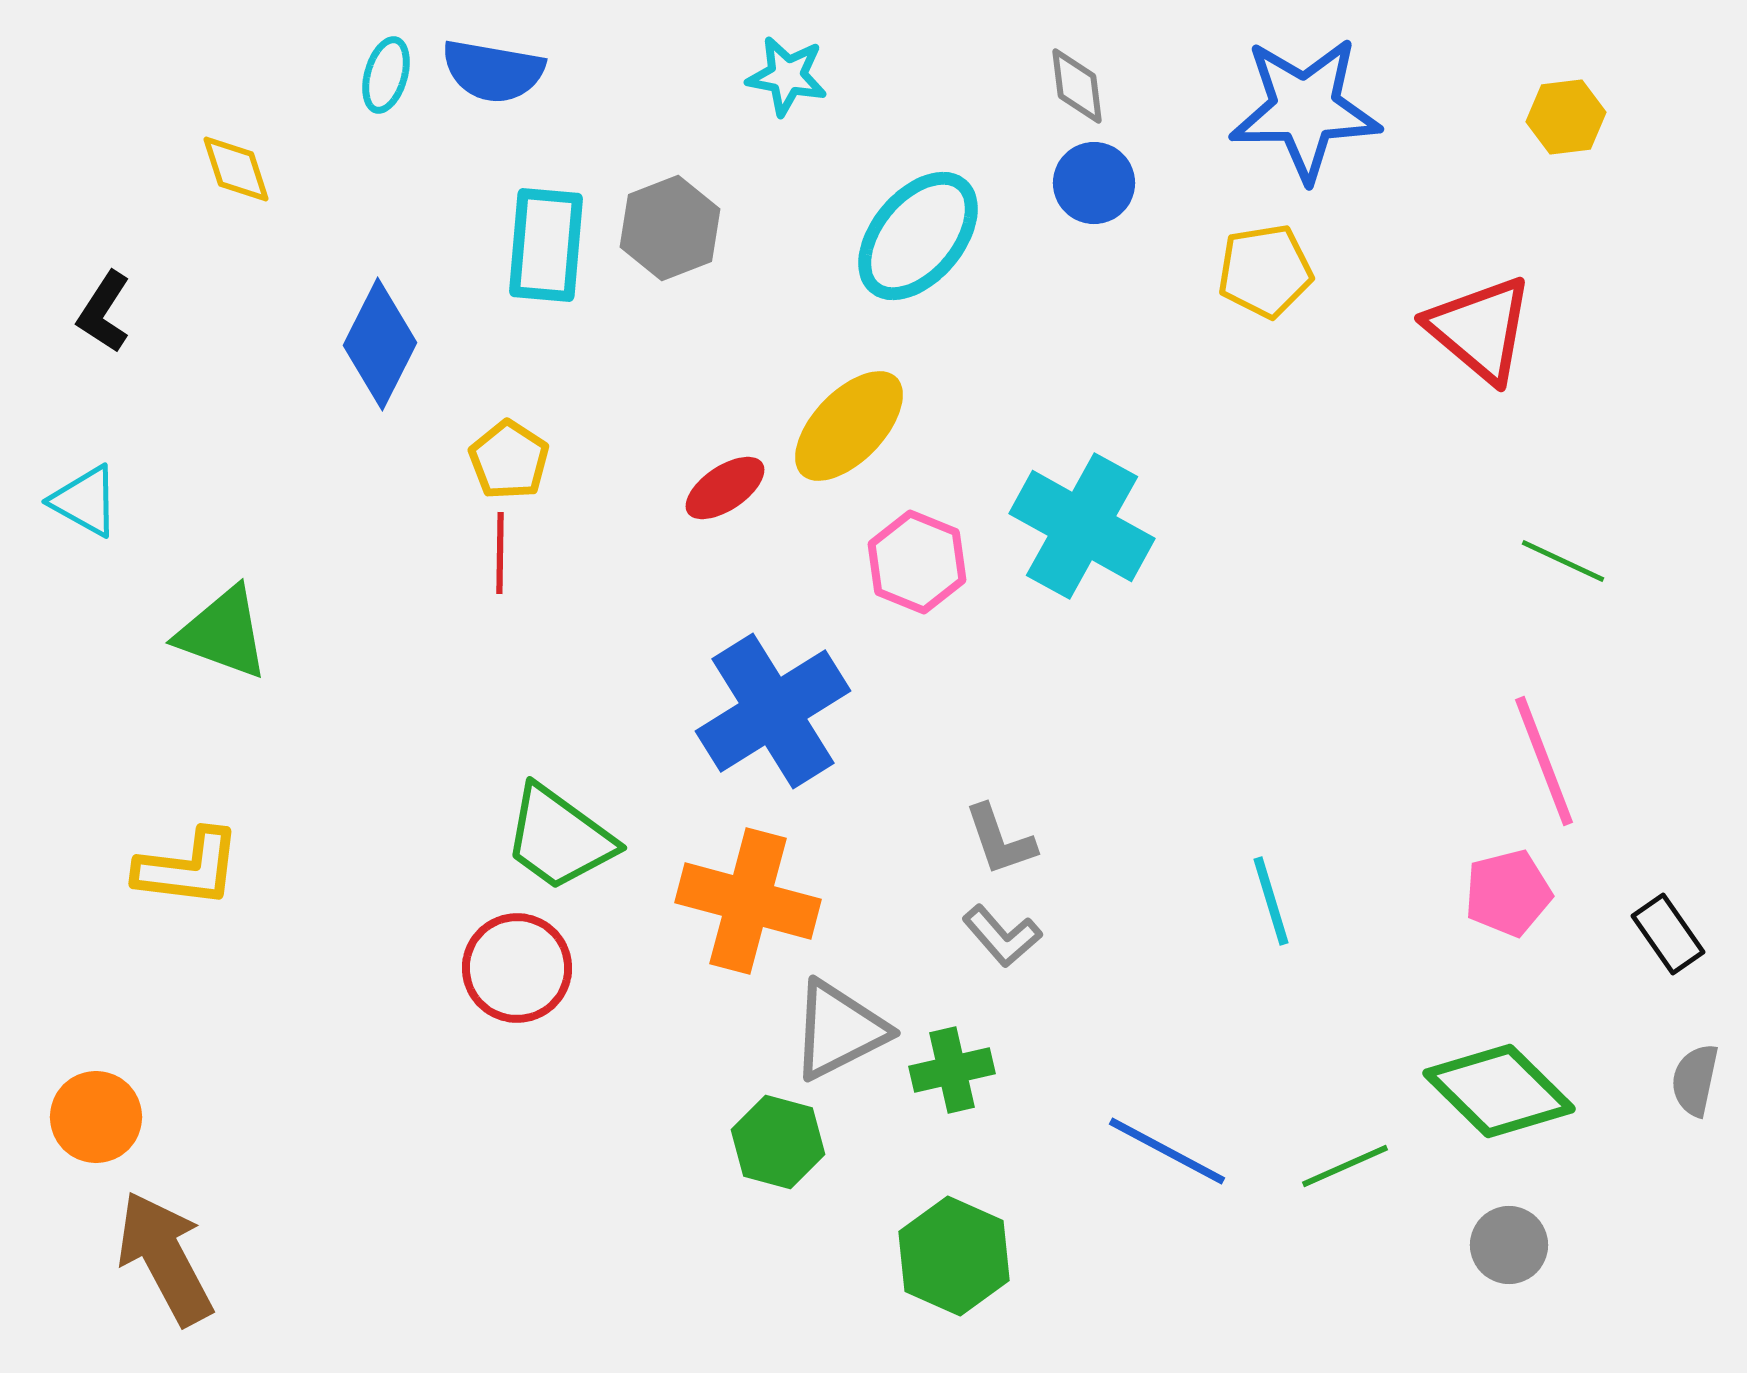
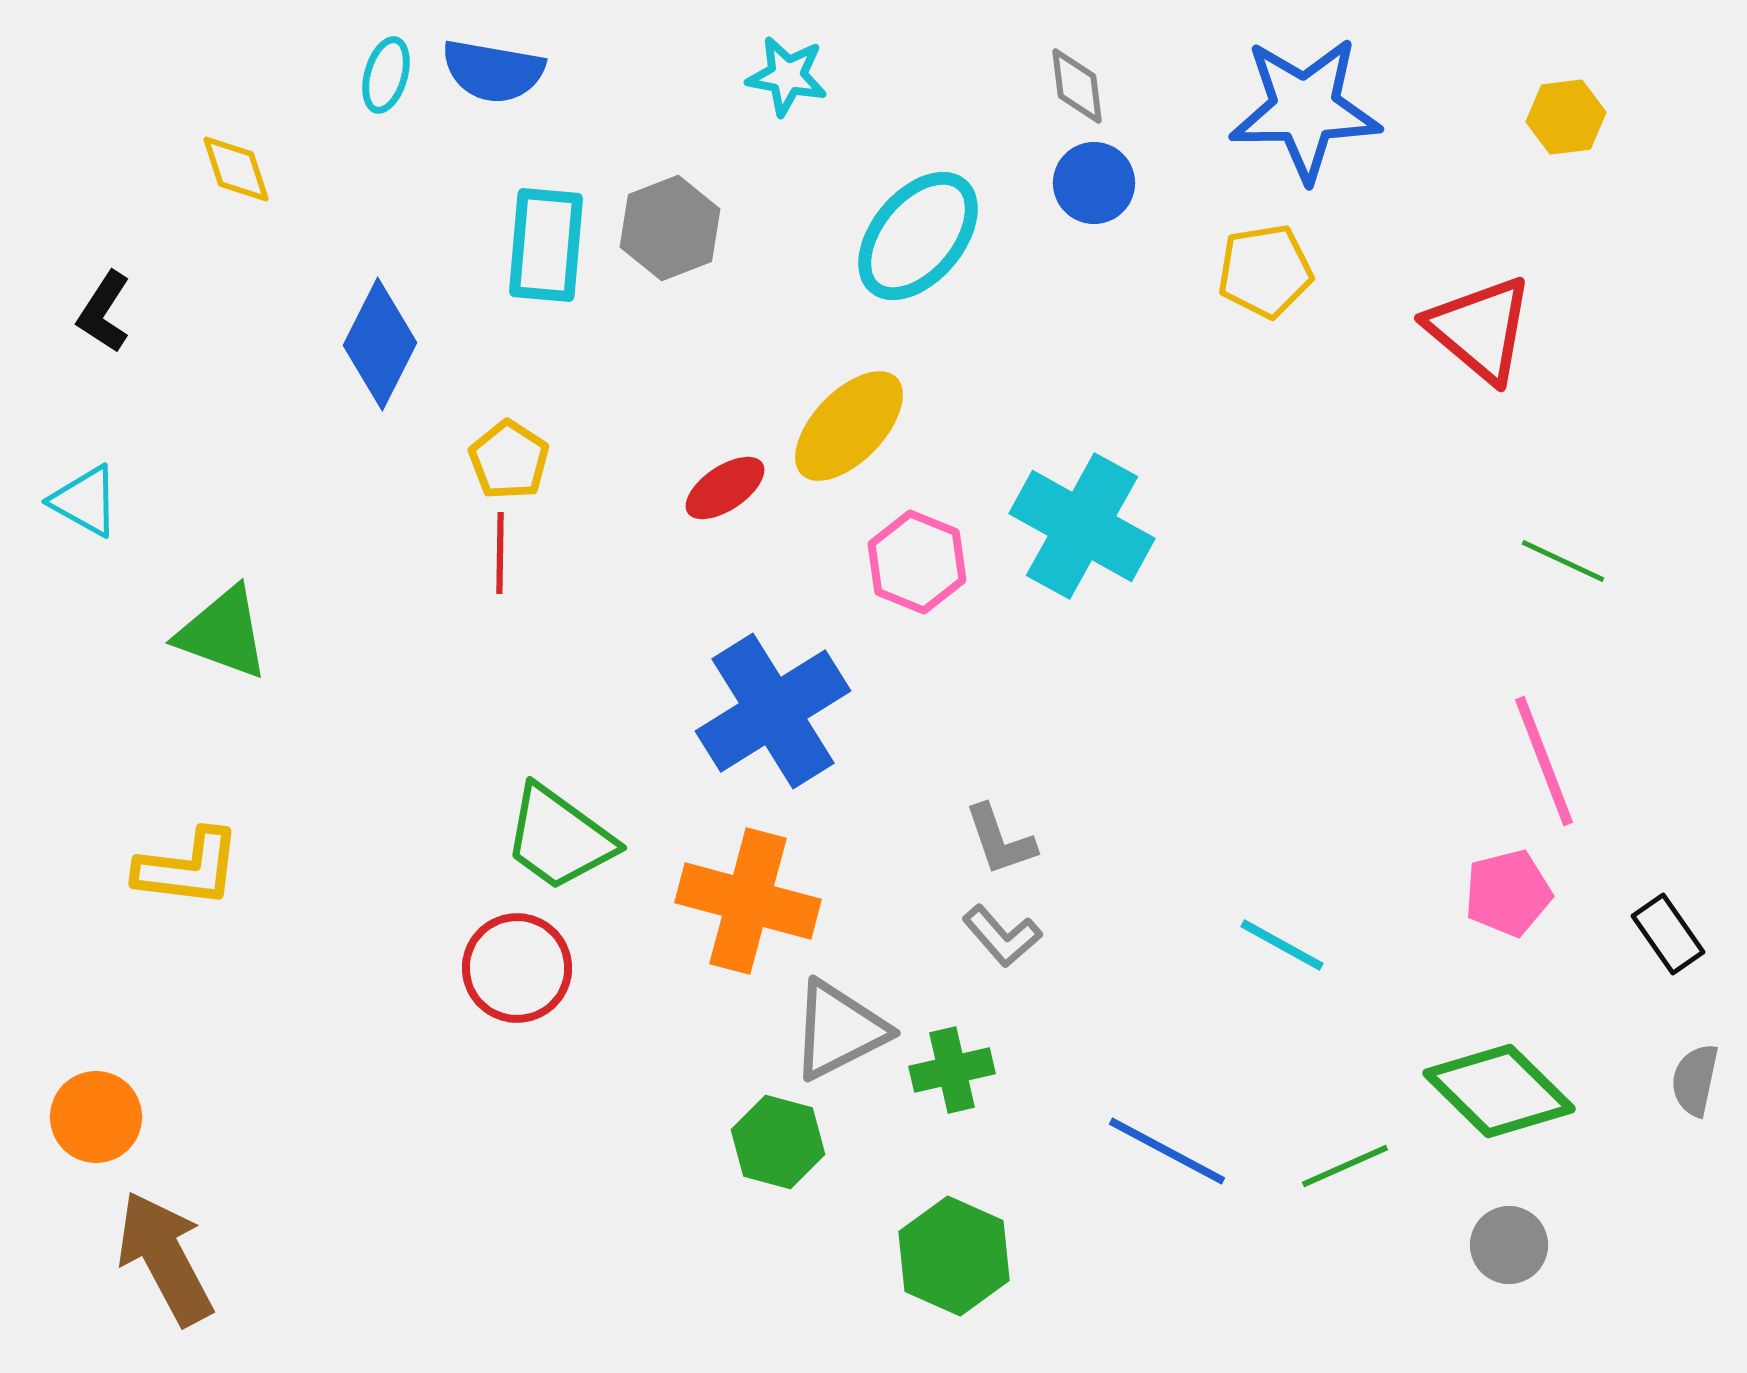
cyan line at (1271, 901): moved 11 px right, 44 px down; rotated 44 degrees counterclockwise
